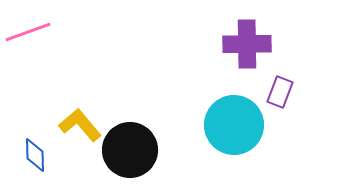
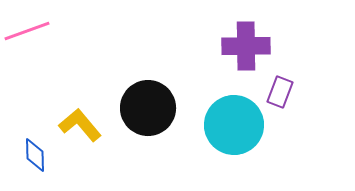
pink line: moved 1 px left, 1 px up
purple cross: moved 1 px left, 2 px down
black circle: moved 18 px right, 42 px up
